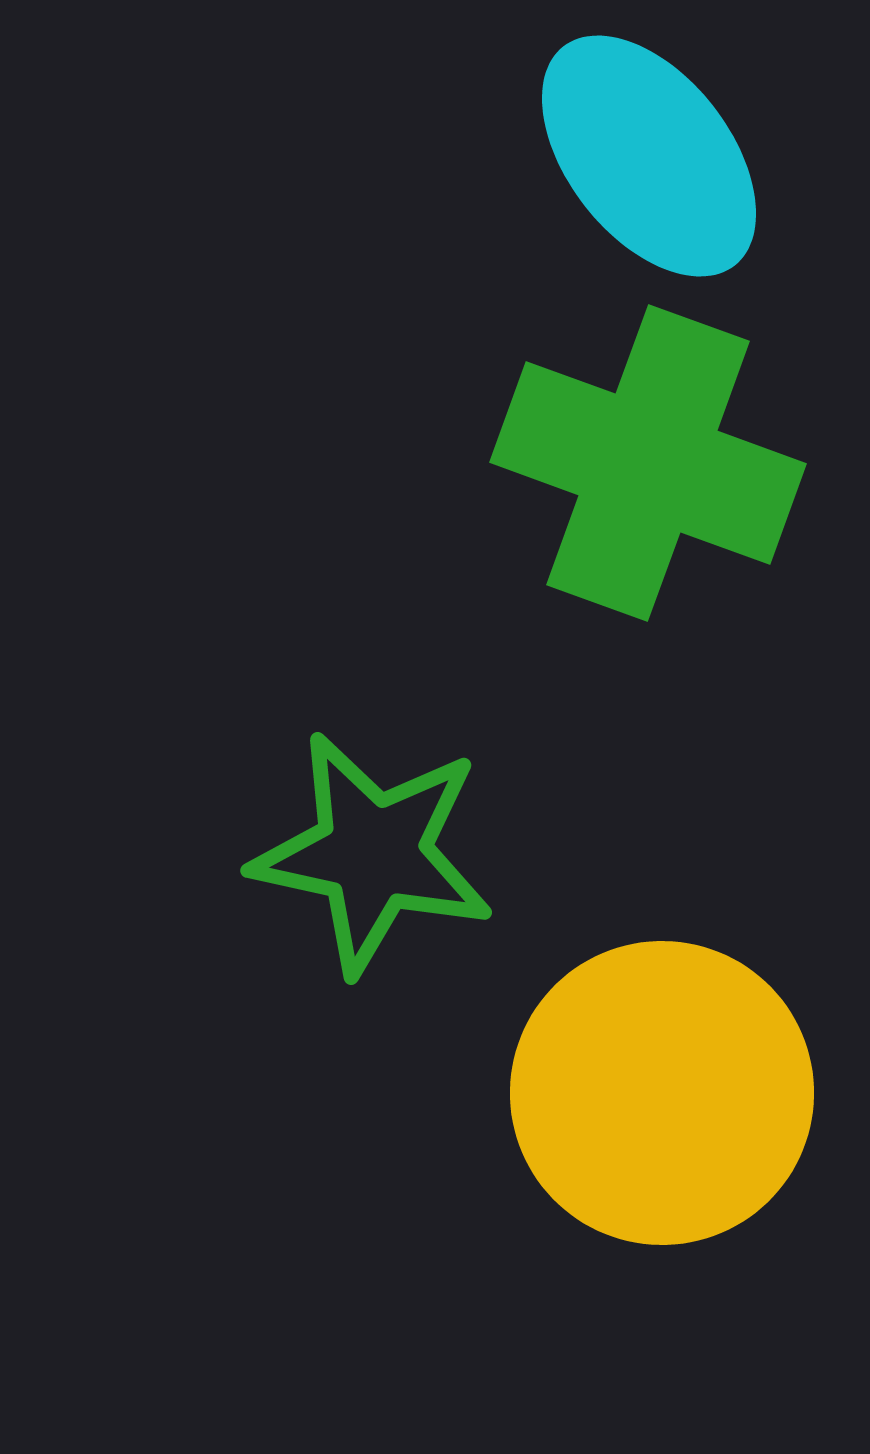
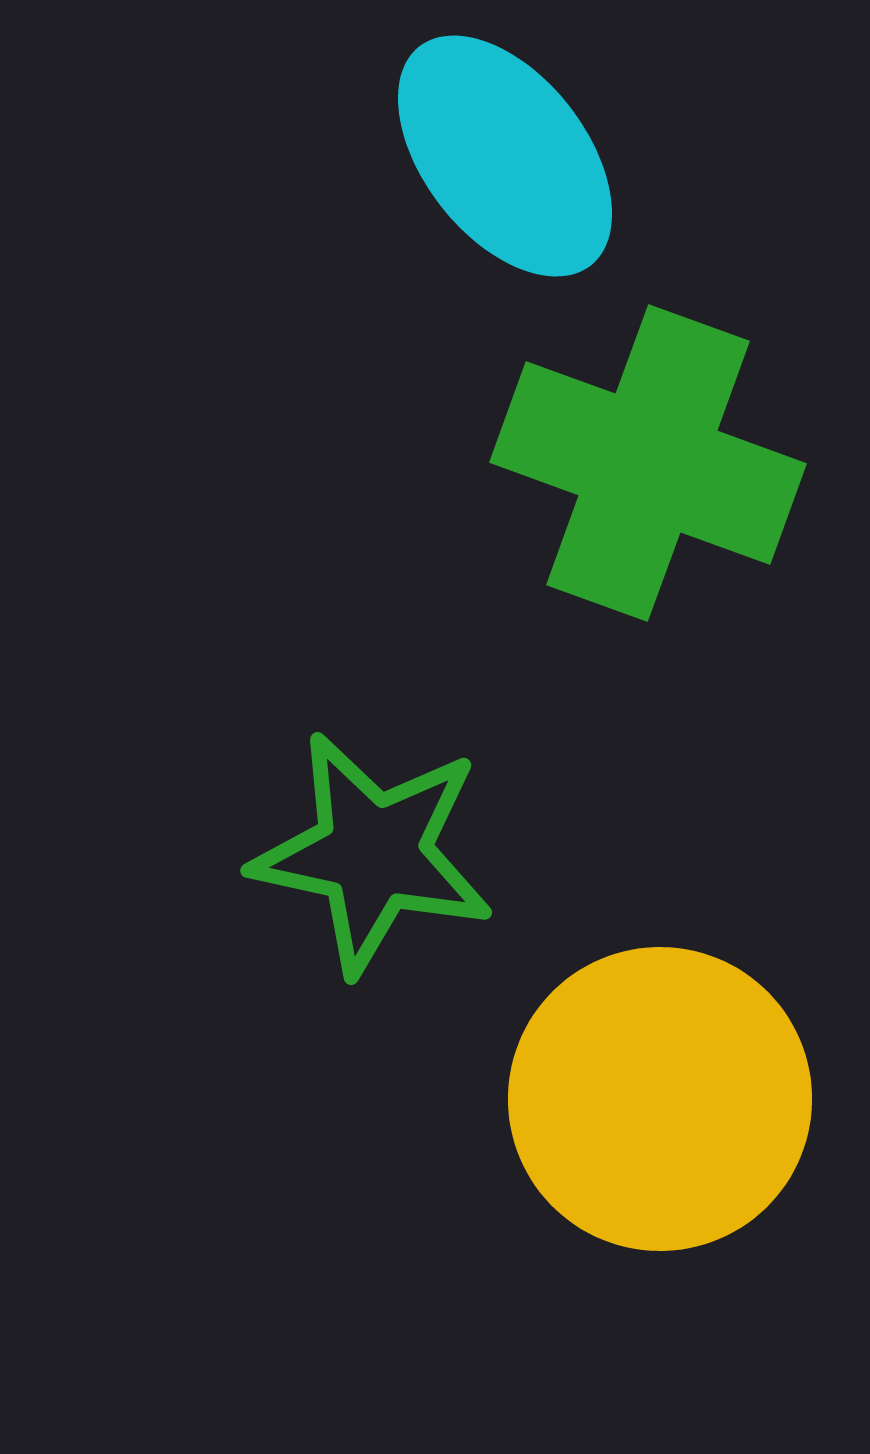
cyan ellipse: moved 144 px left
yellow circle: moved 2 px left, 6 px down
